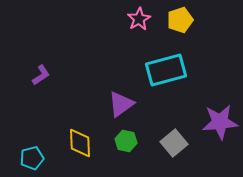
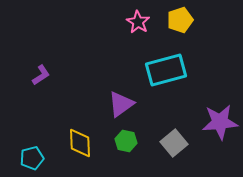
pink star: moved 1 px left, 3 px down; rotated 10 degrees counterclockwise
